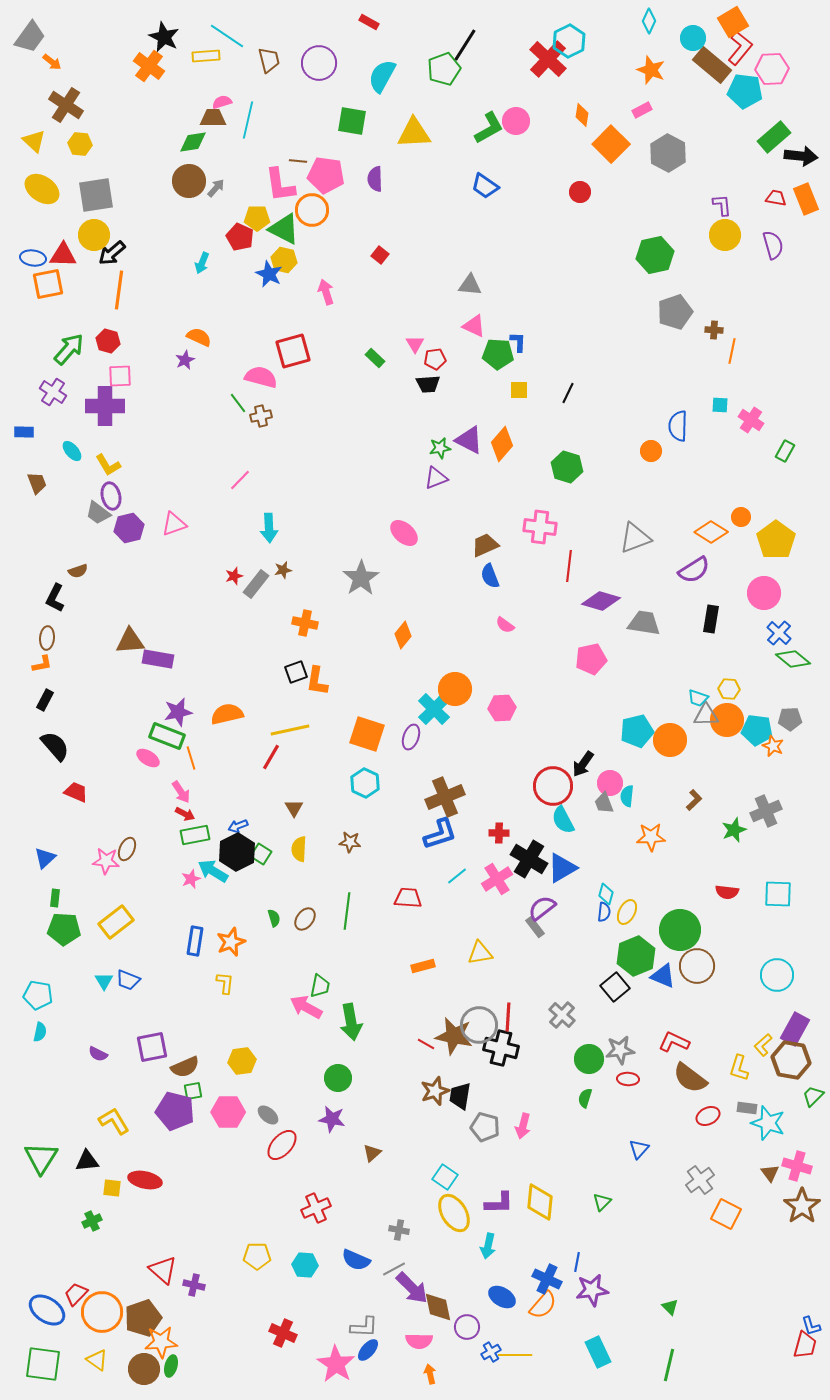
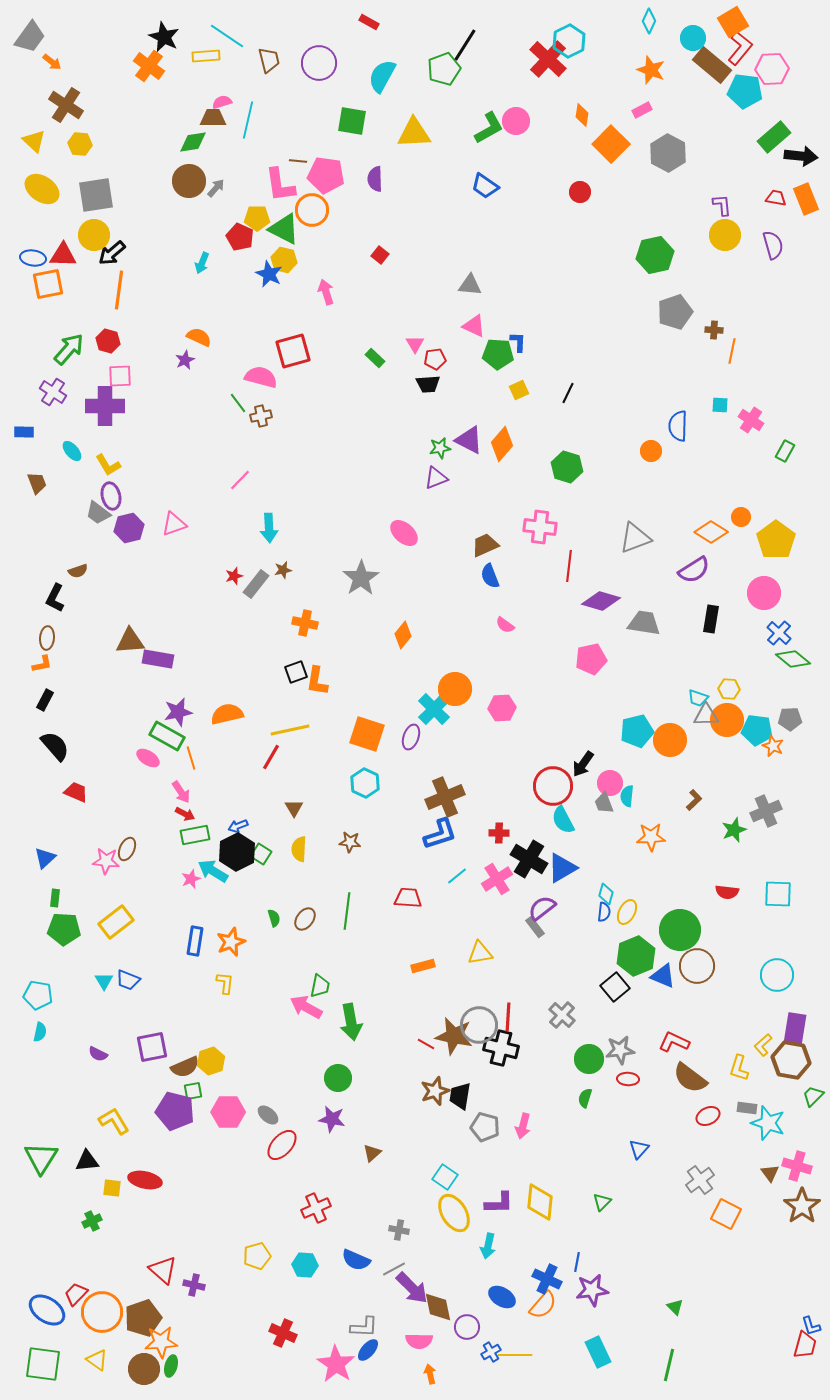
yellow square at (519, 390): rotated 24 degrees counterclockwise
green rectangle at (167, 736): rotated 8 degrees clockwise
purple rectangle at (795, 1029): rotated 20 degrees counterclockwise
yellow hexagon at (242, 1061): moved 31 px left; rotated 12 degrees counterclockwise
yellow pentagon at (257, 1256): rotated 16 degrees counterclockwise
green triangle at (670, 1307): moved 5 px right
